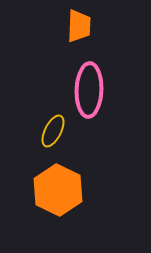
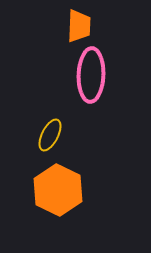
pink ellipse: moved 2 px right, 15 px up
yellow ellipse: moved 3 px left, 4 px down
